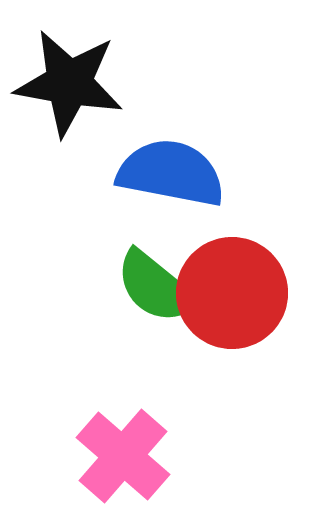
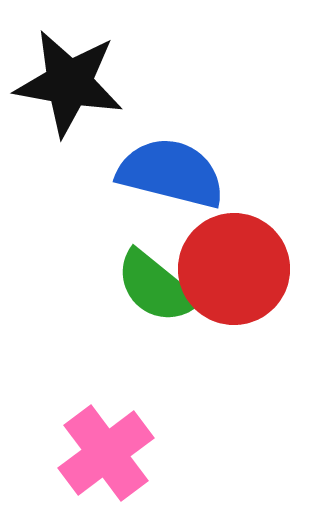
blue semicircle: rotated 3 degrees clockwise
red circle: moved 2 px right, 24 px up
pink cross: moved 17 px left, 3 px up; rotated 12 degrees clockwise
